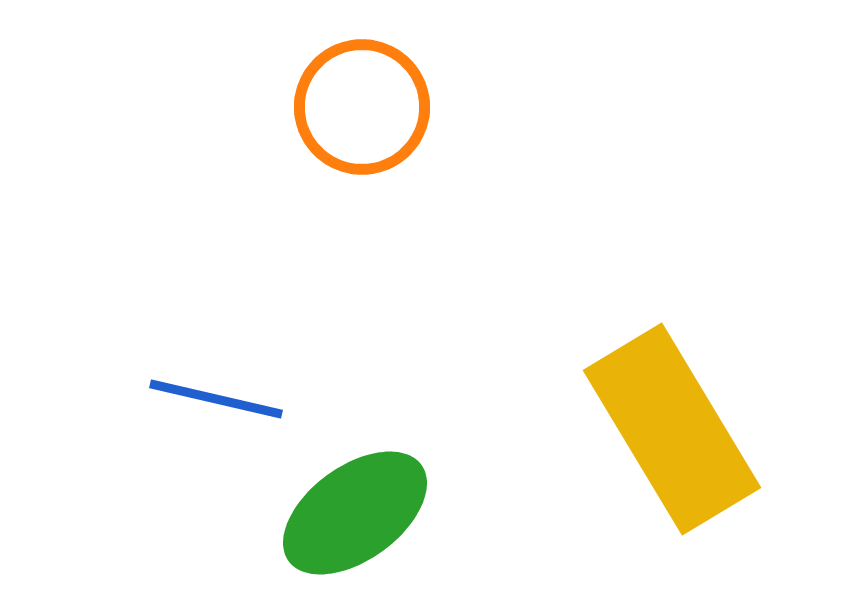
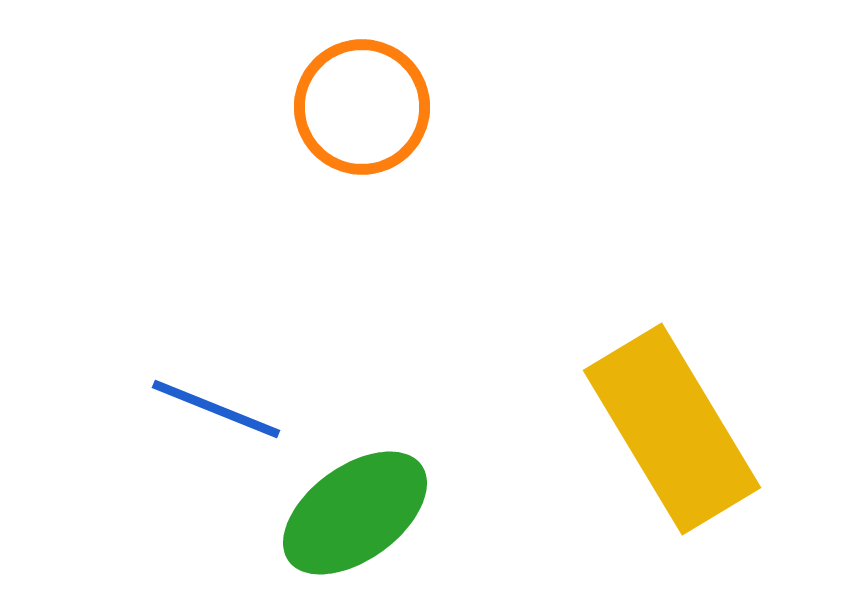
blue line: moved 10 px down; rotated 9 degrees clockwise
